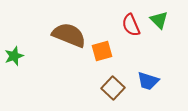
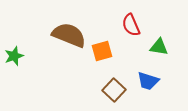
green triangle: moved 27 px down; rotated 36 degrees counterclockwise
brown square: moved 1 px right, 2 px down
